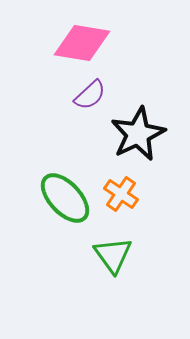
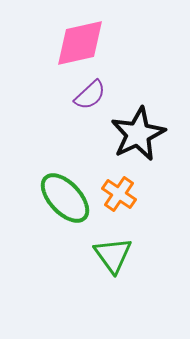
pink diamond: moved 2 px left; rotated 22 degrees counterclockwise
orange cross: moved 2 px left
